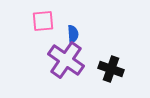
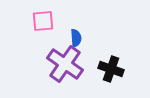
blue semicircle: moved 3 px right, 4 px down
purple cross: moved 1 px left, 4 px down
